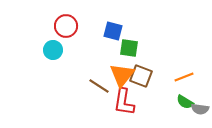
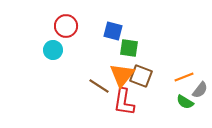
gray semicircle: moved 19 px up; rotated 60 degrees counterclockwise
